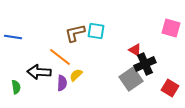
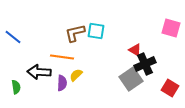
blue line: rotated 30 degrees clockwise
orange line: moved 2 px right; rotated 30 degrees counterclockwise
